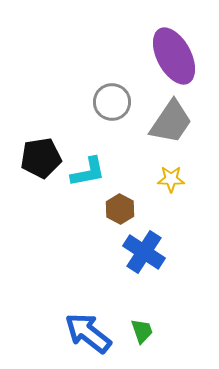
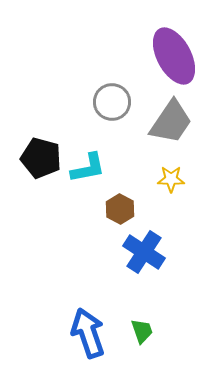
black pentagon: rotated 24 degrees clockwise
cyan L-shape: moved 4 px up
blue arrow: rotated 33 degrees clockwise
